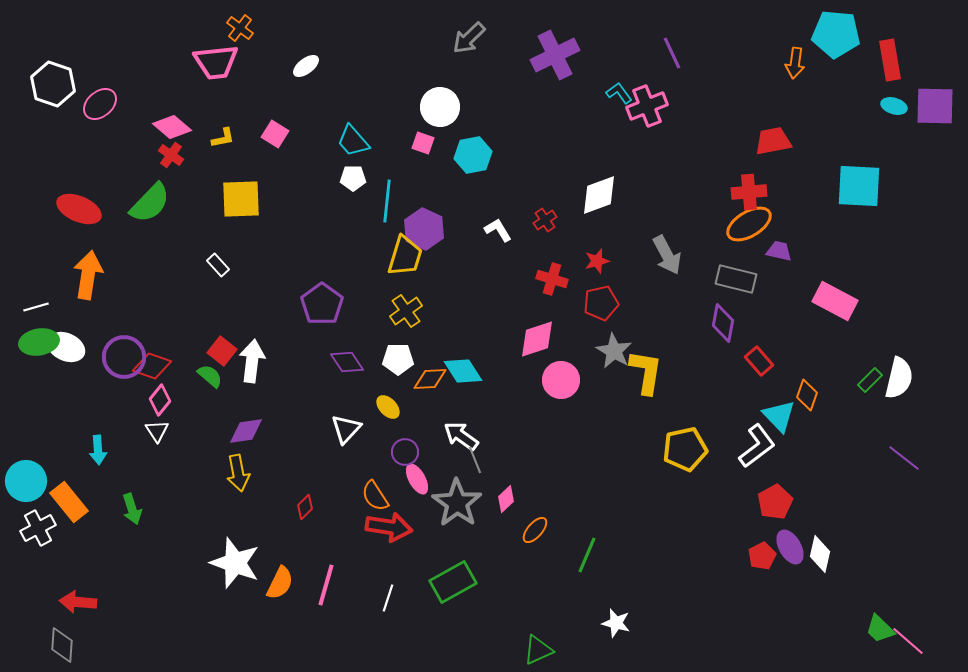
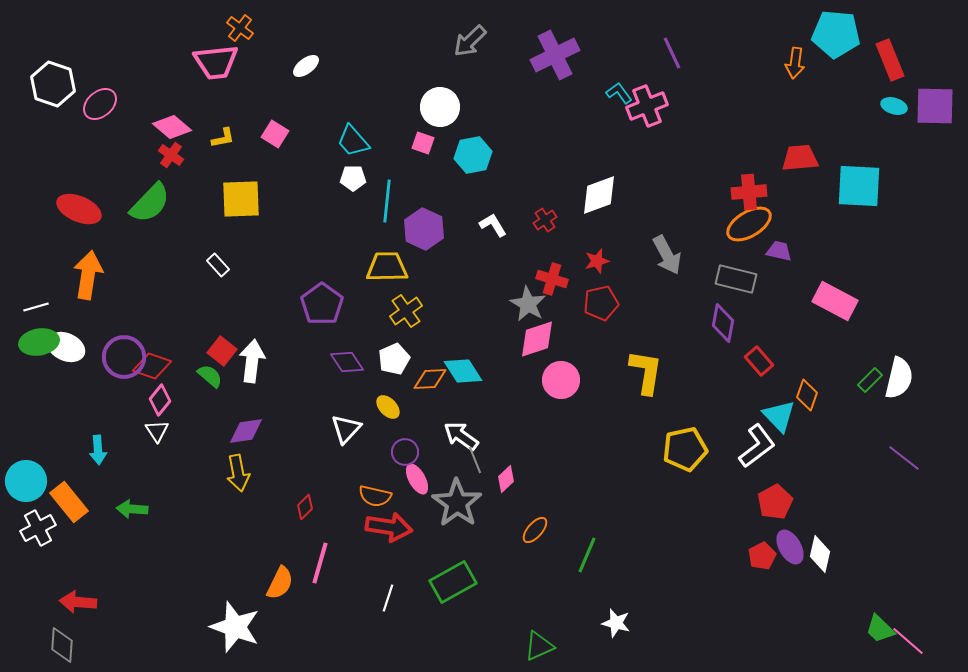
gray arrow at (469, 38): moved 1 px right, 3 px down
red rectangle at (890, 60): rotated 12 degrees counterclockwise
red trapezoid at (773, 141): moved 27 px right, 17 px down; rotated 6 degrees clockwise
white L-shape at (498, 230): moved 5 px left, 5 px up
yellow trapezoid at (405, 256): moved 18 px left, 11 px down; rotated 108 degrees counterclockwise
gray star at (614, 351): moved 86 px left, 47 px up
white pentagon at (398, 359): moved 4 px left; rotated 24 degrees counterclockwise
orange semicircle at (375, 496): rotated 44 degrees counterclockwise
pink diamond at (506, 499): moved 20 px up
green arrow at (132, 509): rotated 112 degrees clockwise
white star at (235, 563): moved 64 px down
pink line at (326, 585): moved 6 px left, 22 px up
green triangle at (538, 650): moved 1 px right, 4 px up
